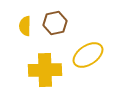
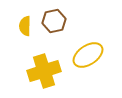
brown hexagon: moved 1 px left, 2 px up
yellow cross: moved 1 px left, 1 px down; rotated 16 degrees counterclockwise
